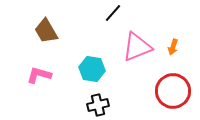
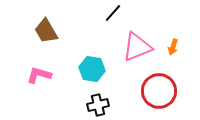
red circle: moved 14 px left
